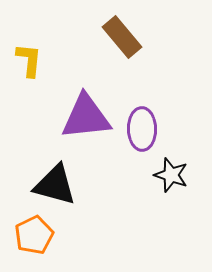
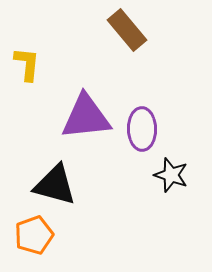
brown rectangle: moved 5 px right, 7 px up
yellow L-shape: moved 2 px left, 4 px down
orange pentagon: rotated 6 degrees clockwise
